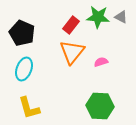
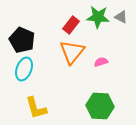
black pentagon: moved 7 px down
yellow L-shape: moved 7 px right
